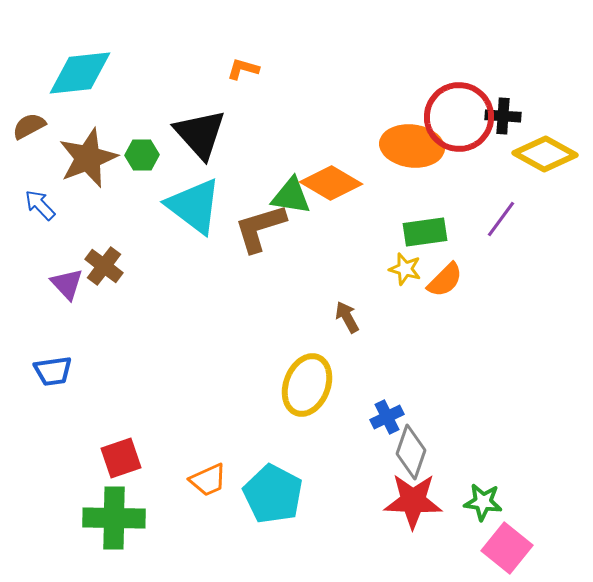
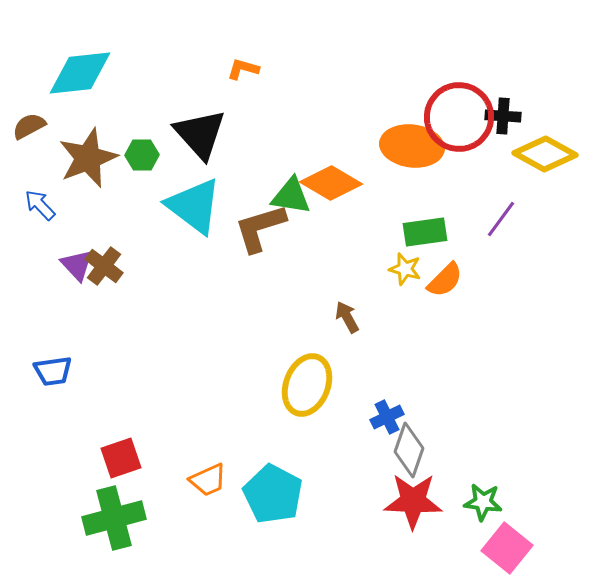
purple triangle: moved 10 px right, 19 px up
gray diamond: moved 2 px left, 2 px up
green cross: rotated 16 degrees counterclockwise
